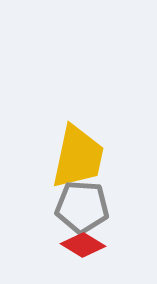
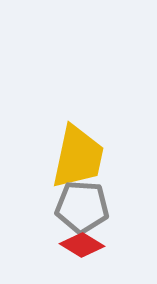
red diamond: moved 1 px left
